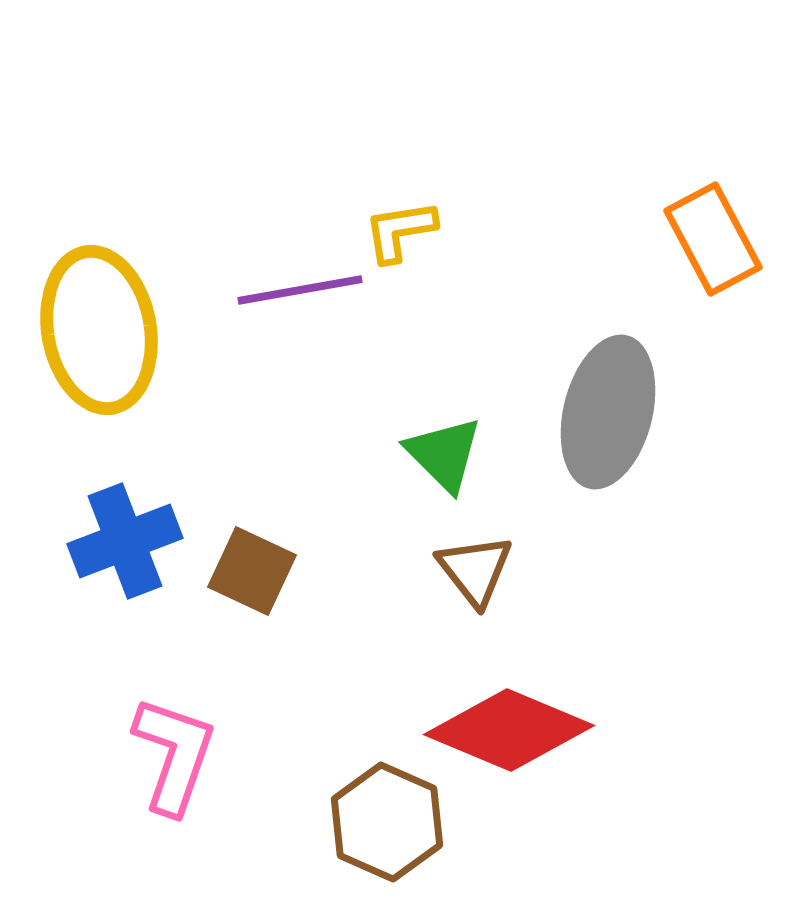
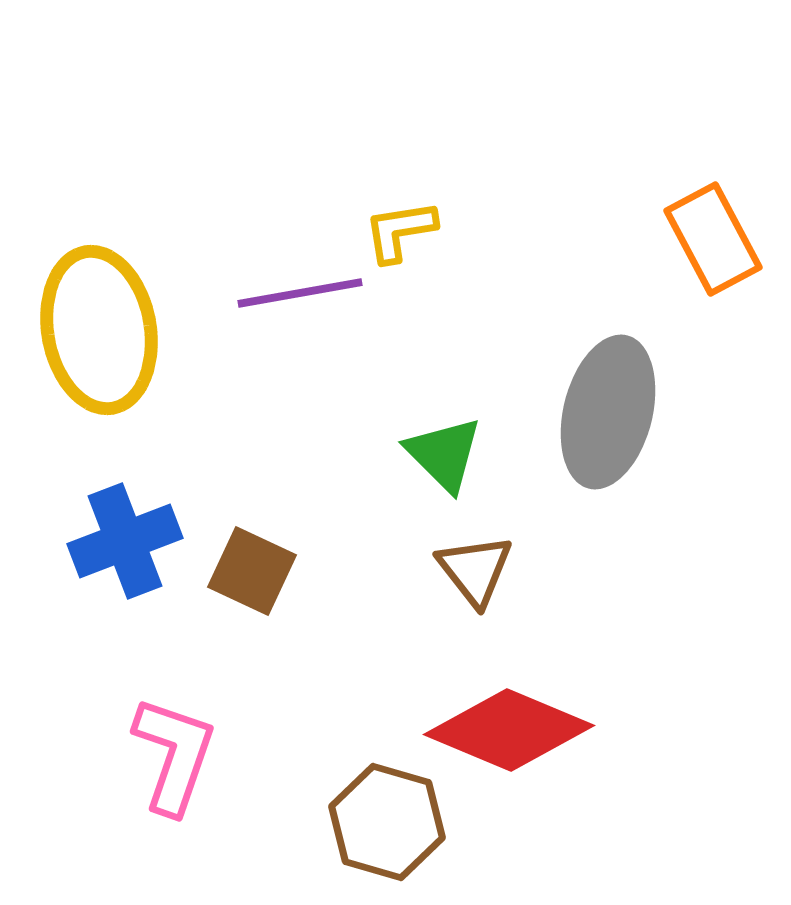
purple line: moved 3 px down
brown hexagon: rotated 8 degrees counterclockwise
